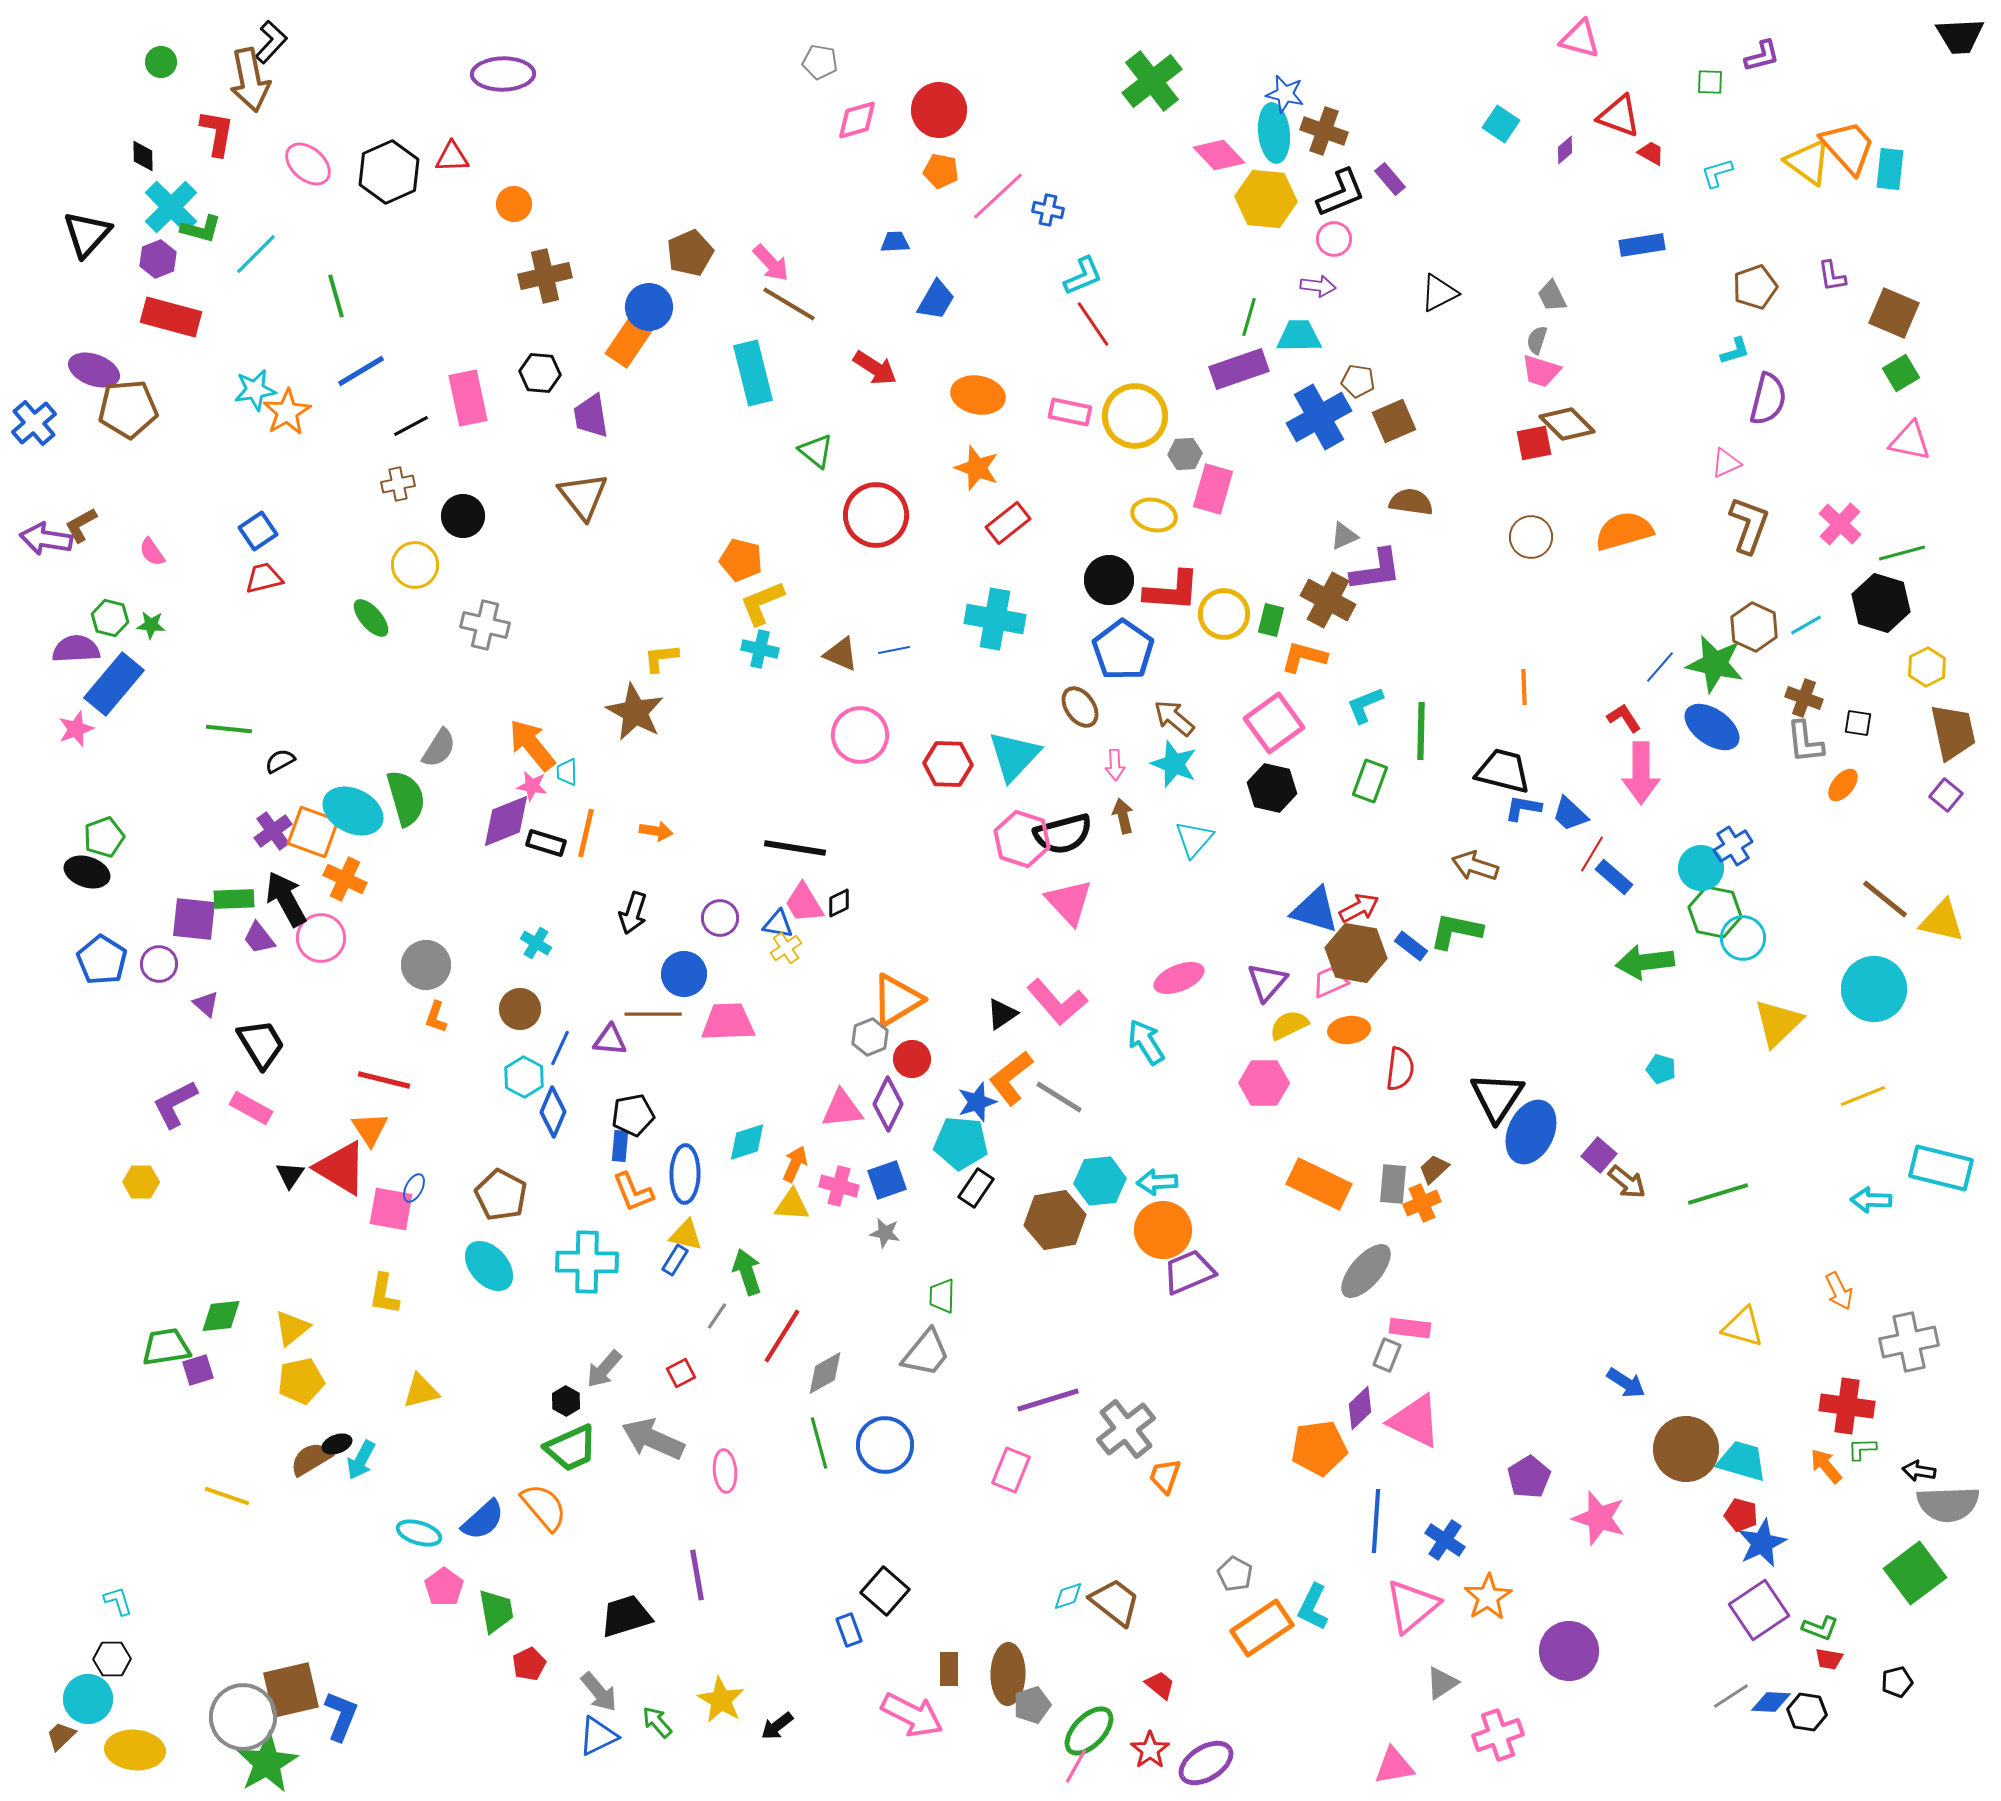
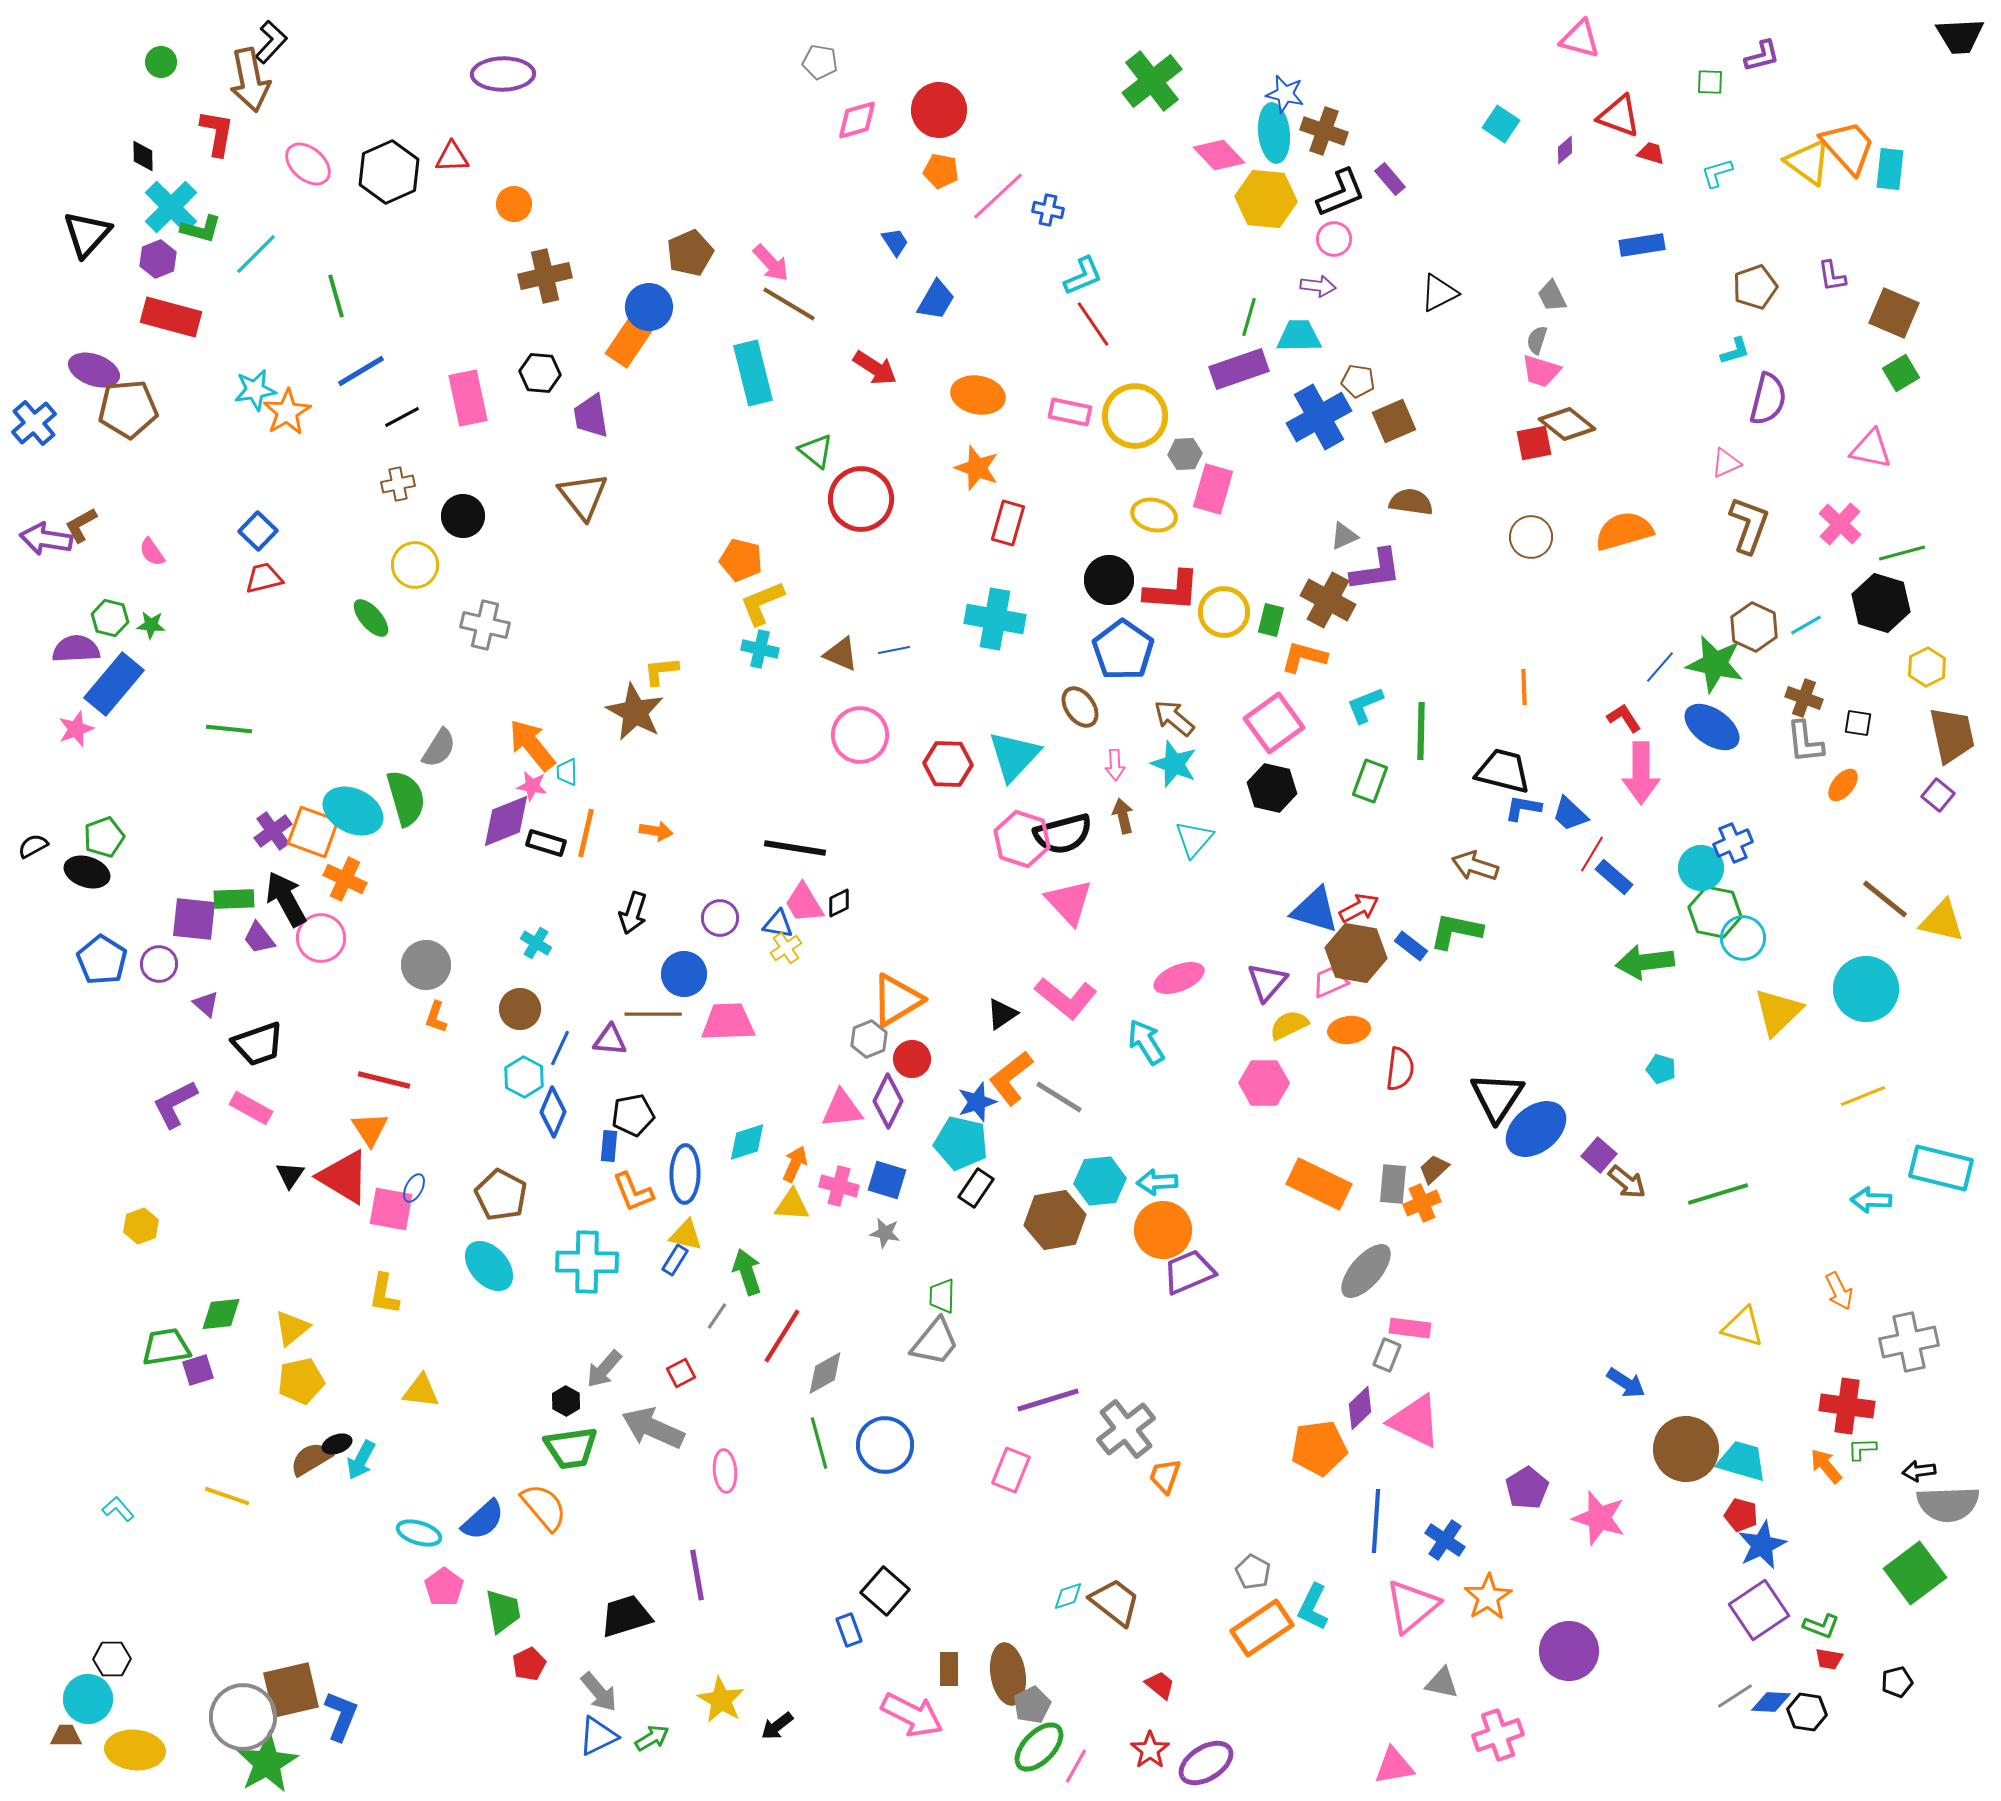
red trapezoid at (1651, 153): rotated 12 degrees counterclockwise
blue trapezoid at (895, 242): rotated 60 degrees clockwise
brown diamond at (1567, 424): rotated 6 degrees counterclockwise
black line at (411, 426): moved 9 px left, 9 px up
pink triangle at (1910, 441): moved 39 px left, 8 px down
red circle at (876, 515): moved 15 px left, 16 px up
red rectangle at (1008, 523): rotated 36 degrees counterclockwise
blue square at (258, 531): rotated 12 degrees counterclockwise
yellow circle at (1224, 614): moved 2 px up
yellow L-shape at (661, 658): moved 13 px down
brown trapezoid at (1953, 732): moved 1 px left, 3 px down
black semicircle at (280, 761): moved 247 px left, 85 px down
purple square at (1946, 795): moved 8 px left
blue cross at (1733, 846): moved 3 px up; rotated 9 degrees clockwise
cyan circle at (1874, 989): moved 8 px left
pink L-shape at (1057, 1002): moved 9 px right, 4 px up; rotated 10 degrees counterclockwise
yellow triangle at (1778, 1023): moved 11 px up
gray hexagon at (870, 1037): moved 1 px left, 2 px down
black trapezoid at (261, 1044): moved 3 px left; rotated 102 degrees clockwise
purple diamond at (888, 1104): moved 3 px up
blue ellipse at (1531, 1132): moved 5 px right, 3 px up; rotated 26 degrees clockwise
cyan pentagon at (961, 1143): rotated 8 degrees clockwise
blue rectangle at (620, 1146): moved 11 px left
red triangle at (341, 1168): moved 3 px right, 9 px down
blue square at (887, 1180): rotated 36 degrees clockwise
yellow hexagon at (141, 1182): moved 44 px down; rotated 20 degrees counterclockwise
green diamond at (221, 1316): moved 2 px up
gray trapezoid at (926, 1353): moved 9 px right, 11 px up
yellow triangle at (421, 1391): rotated 21 degrees clockwise
gray arrow at (653, 1439): moved 11 px up
green trapezoid at (571, 1448): rotated 16 degrees clockwise
black arrow at (1919, 1471): rotated 16 degrees counterclockwise
purple pentagon at (1529, 1477): moved 2 px left, 11 px down
blue star at (1762, 1543): moved 2 px down
gray pentagon at (1235, 1574): moved 18 px right, 2 px up
cyan L-shape at (118, 1601): moved 92 px up; rotated 24 degrees counterclockwise
green trapezoid at (496, 1611): moved 7 px right
green L-shape at (1820, 1628): moved 1 px right, 2 px up
brown ellipse at (1008, 1674): rotated 10 degrees counterclockwise
gray triangle at (1442, 1683): rotated 45 degrees clockwise
gray line at (1731, 1696): moved 4 px right
gray pentagon at (1032, 1705): rotated 9 degrees counterclockwise
green arrow at (657, 1722): moved 5 px left, 16 px down; rotated 100 degrees clockwise
green ellipse at (1089, 1731): moved 50 px left, 16 px down
brown trapezoid at (61, 1736): moved 5 px right; rotated 44 degrees clockwise
